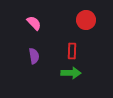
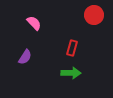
red circle: moved 8 px right, 5 px up
red rectangle: moved 3 px up; rotated 14 degrees clockwise
purple semicircle: moved 9 px left, 1 px down; rotated 42 degrees clockwise
